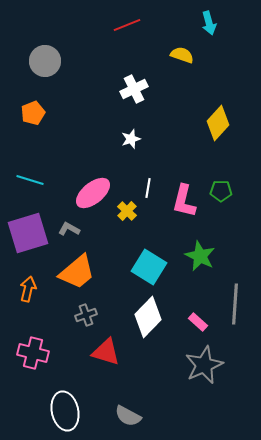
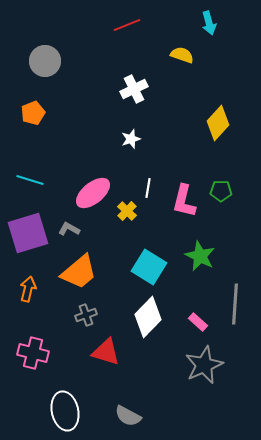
orange trapezoid: moved 2 px right
